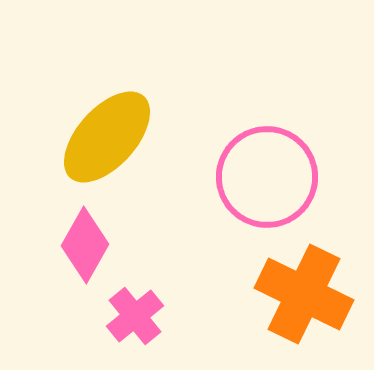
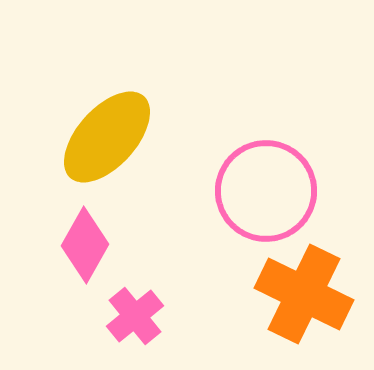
pink circle: moved 1 px left, 14 px down
